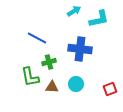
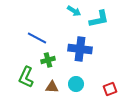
cyan arrow: rotated 64 degrees clockwise
green cross: moved 1 px left, 2 px up
green L-shape: moved 4 px left; rotated 35 degrees clockwise
